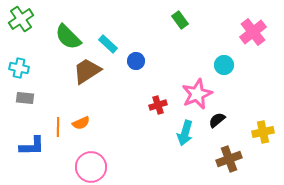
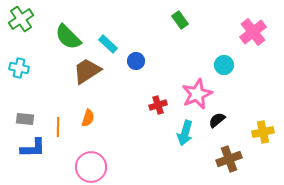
gray rectangle: moved 21 px down
orange semicircle: moved 7 px right, 5 px up; rotated 48 degrees counterclockwise
blue L-shape: moved 1 px right, 2 px down
